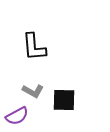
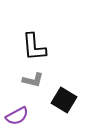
gray L-shape: moved 11 px up; rotated 15 degrees counterclockwise
black square: rotated 30 degrees clockwise
